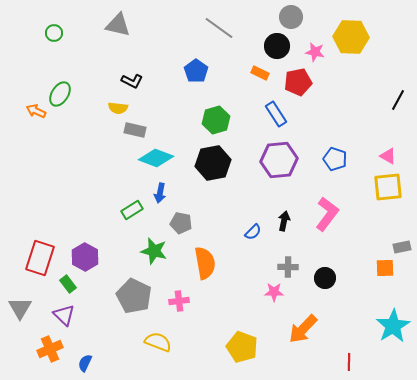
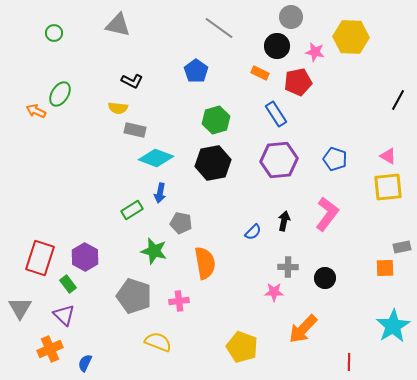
gray pentagon at (134, 296): rotated 8 degrees counterclockwise
